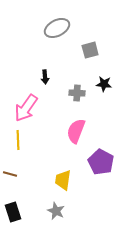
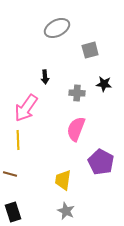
pink semicircle: moved 2 px up
gray star: moved 10 px right
